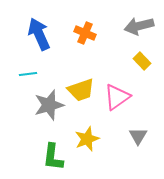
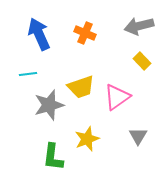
yellow trapezoid: moved 3 px up
